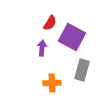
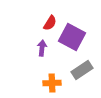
gray rectangle: rotated 40 degrees clockwise
